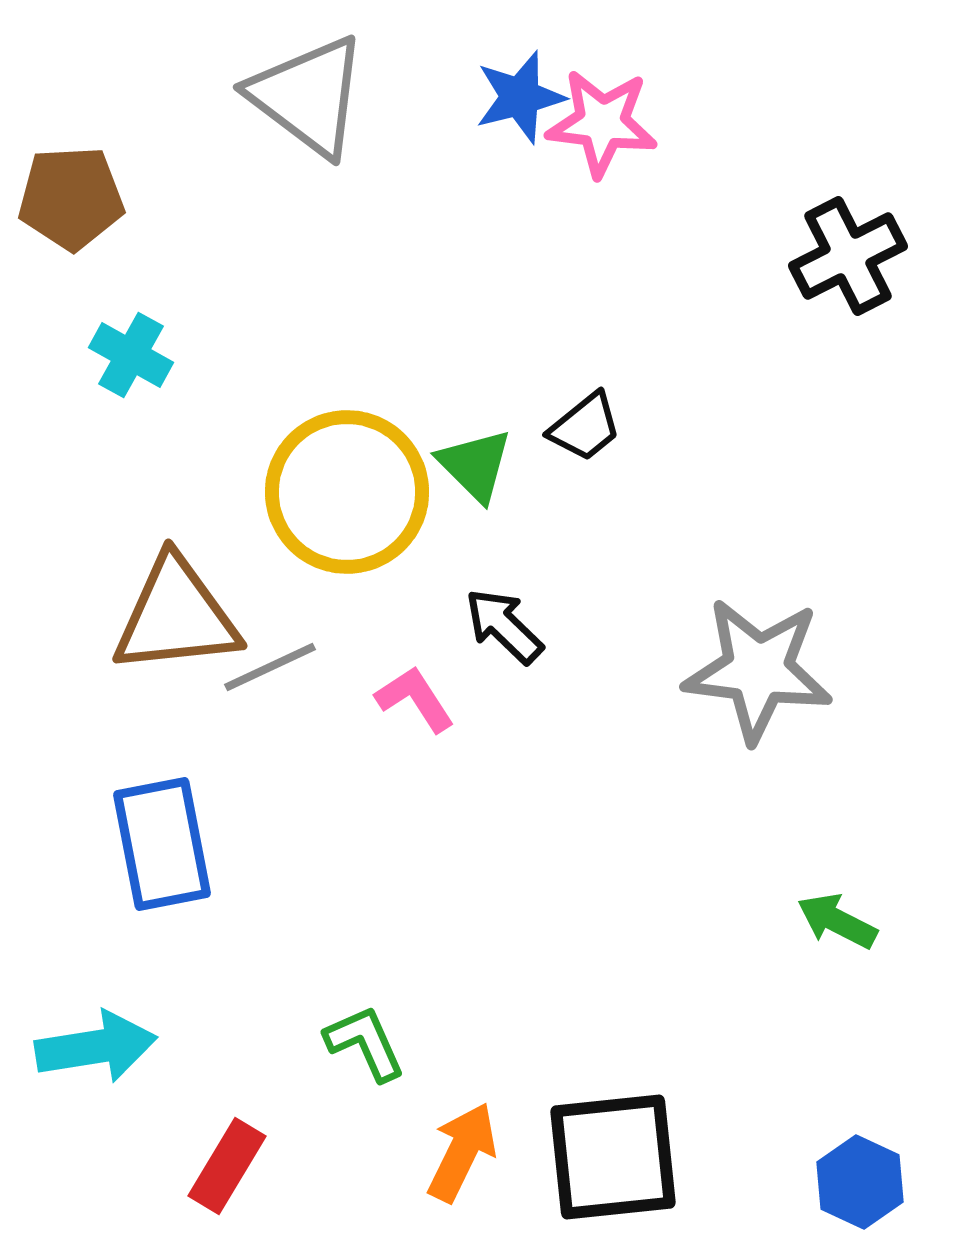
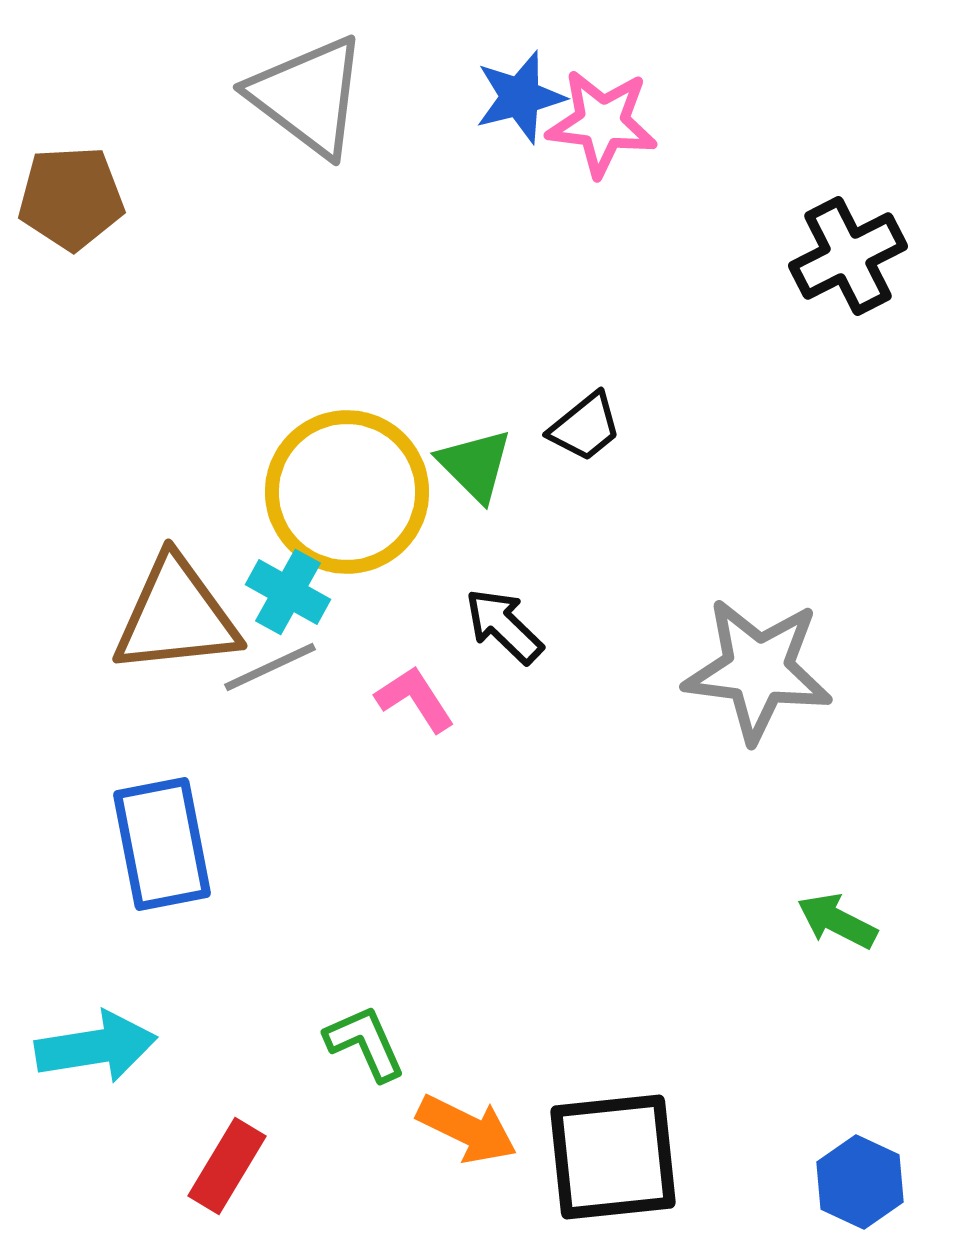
cyan cross: moved 157 px right, 237 px down
orange arrow: moved 5 px right, 23 px up; rotated 90 degrees clockwise
